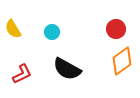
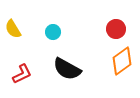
cyan circle: moved 1 px right
